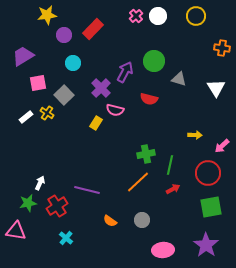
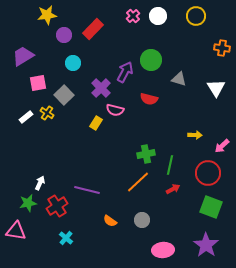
pink cross: moved 3 px left
green circle: moved 3 px left, 1 px up
green square: rotated 30 degrees clockwise
